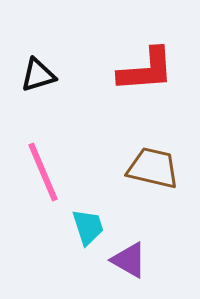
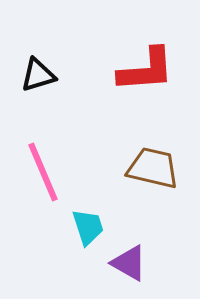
purple triangle: moved 3 px down
